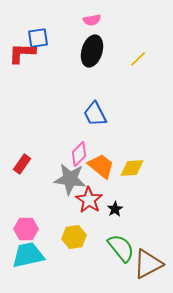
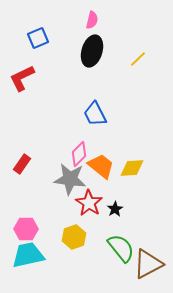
pink semicircle: rotated 66 degrees counterclockwise
blue square: rotated 15 degrees counterclockwise
red L-shape: moved 25 px down; rotated 28 degrees counterclockwise
red star: moved 3 px down
yellow hexagon: rotated 10 degrees counterclockwise
